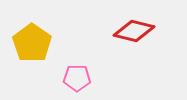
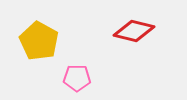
yellow pentagon: moved 7 px right, 2 px up; rotated 6 degrees counterclockwise
